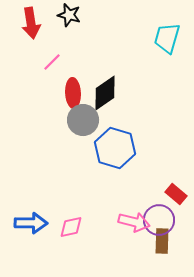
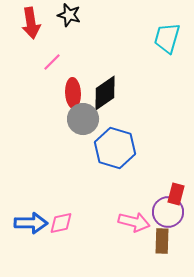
gray circle: moved 1 px up
red rectangle: rotated 65 degrees clockwise
purple circle: moved 9 px right, 8 px up
pink diamond: moved 10 px left, 4 px up
